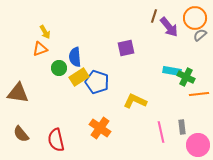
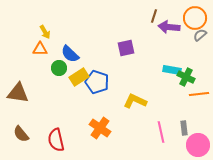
purple arrow: rotated 135 degrees clockwise
orange triangle: rotated 21 degrees clockwise
blue semicircle: moved 5 px left, 3 px up; rotated 42 degrees counterclockwise
cyan rectangle: moved 1 px up
gray rectangle: moved 2 px right, 1 px down
